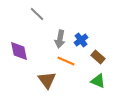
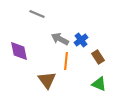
gray line: rotated 21 degrees counterclockwise
gray arrow: rotated 108 degrees clockwise
brown rectangle: rotated 16 degrees clockwise
orange line: rotated 72 degrees clockwise
green triangle: moved 1 px right, 3 px down
